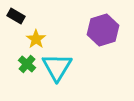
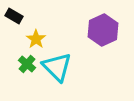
black rectangle: moved 2 px left
purple hexagon: rotated 8 degrees counterclockwise
cyan triangle: rotated 16 degrees counterclockwise
